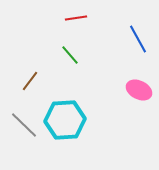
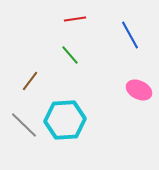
red line: moved 1 px left, 1 px down
blue line: moved 8 px left, 4 px up
